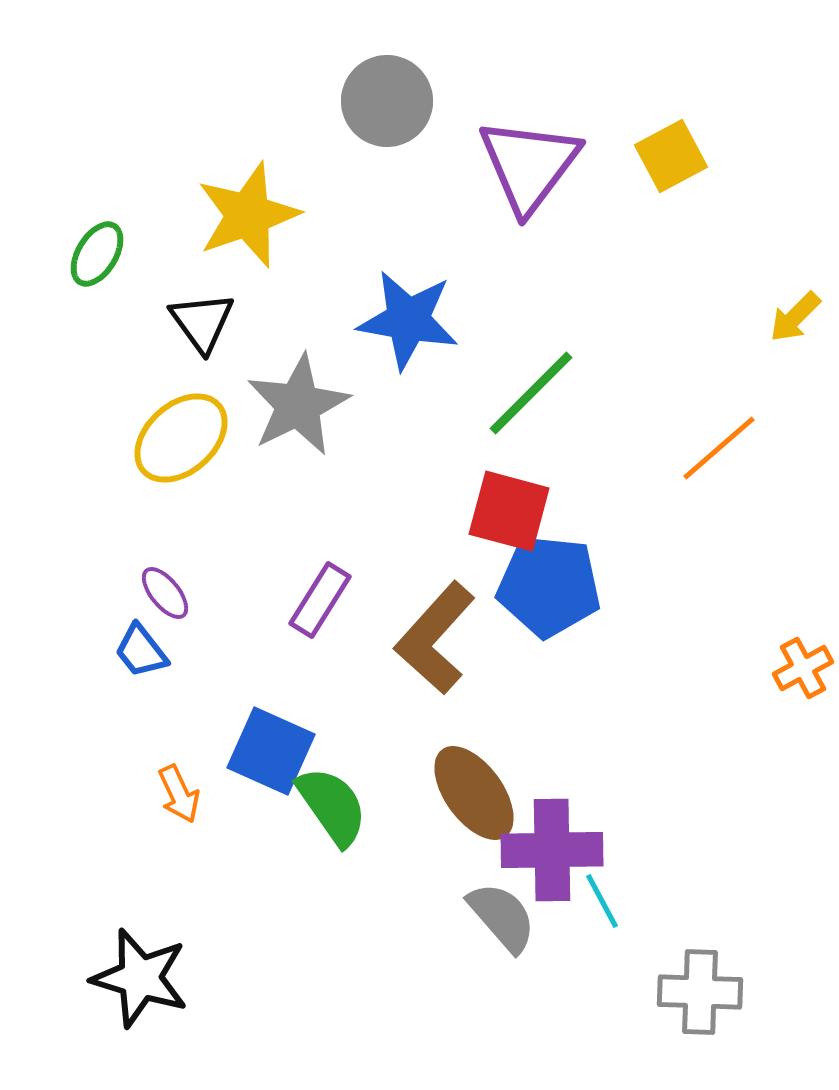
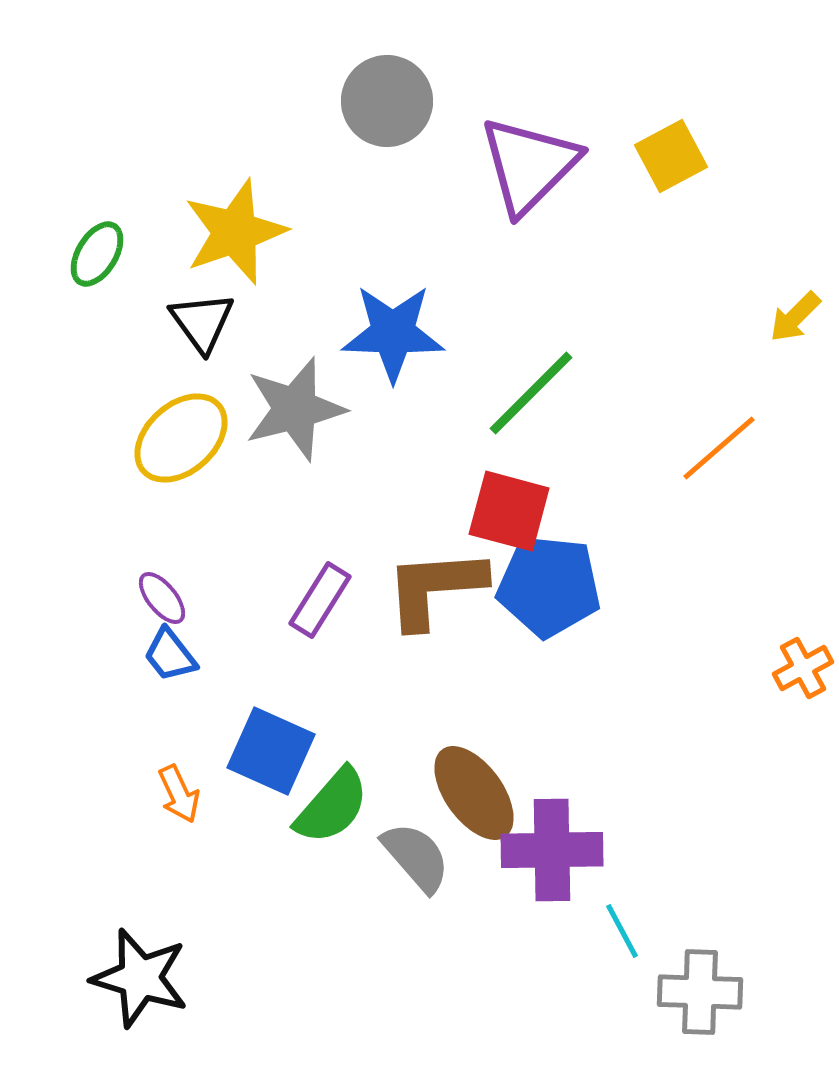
purple triangle: rotated 8 degrees clockwise
yellow star: moved 13 px left, 17 px down
blue star: moved 15 px left, 13 px down; rotated 8 degrees counterclockwise
gray star: moved 3 px left, 4 px down; rotated 12 degrees clockwise
purple ellipse: moved 3 px left, 5 px down
brown L-shape: moved 50 px up; rotated 44 degrees clockwise
blue trapezoid: moved 29 px right, 4 px down
green semicircle: rotated 76 degrees clockwise
cyan line: moved 20 px right, 30 px down
gray semicircle: moved 86 px left, 60 px up
